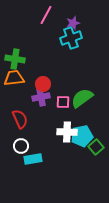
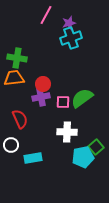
purple star: moved 4 px left
green cross: moved 2 px right, 1 px up
cyan pentagon: moved 1 px right, 21 px down
white circle: moved 10 px left, 1 px up
cyan rectangle: moved 1 px up
